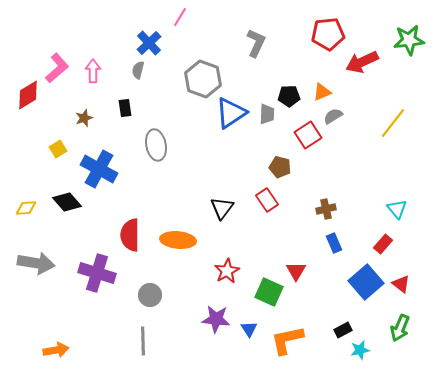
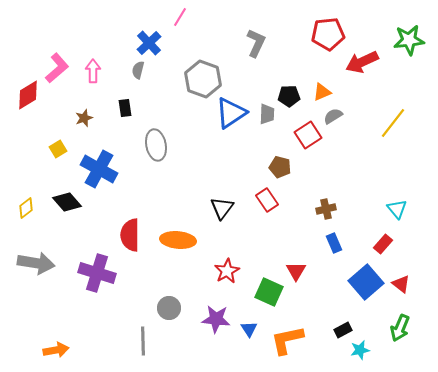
yellow diamond at (26, 208): rotated 35 degrees counterclockwise
gray circle at (150, 295): moved 19 px right, 13 px down
